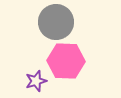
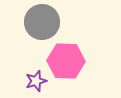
gray circle: moved 14 px left
